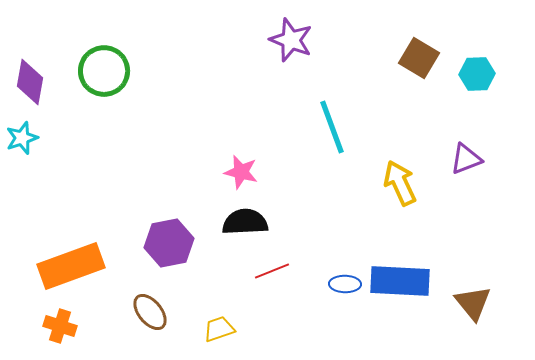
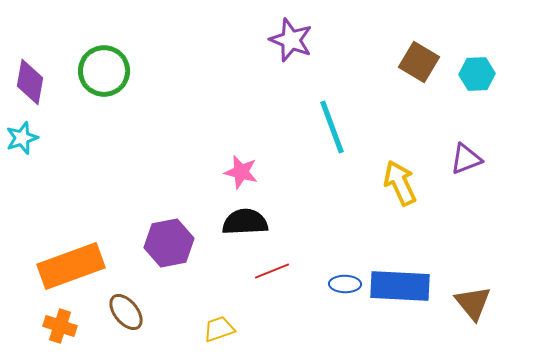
brown square: moved 4 px down
blue rectangle: moved 5 px down
brown ellipse: moved 24 px left
